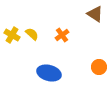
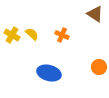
orange cross: rotated 32 degrees counterclockwise
